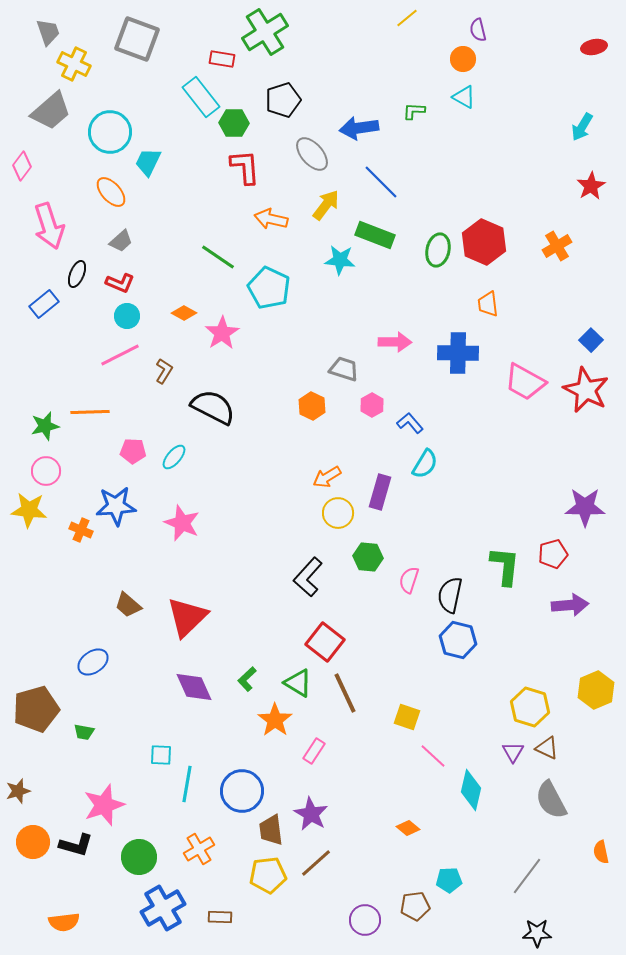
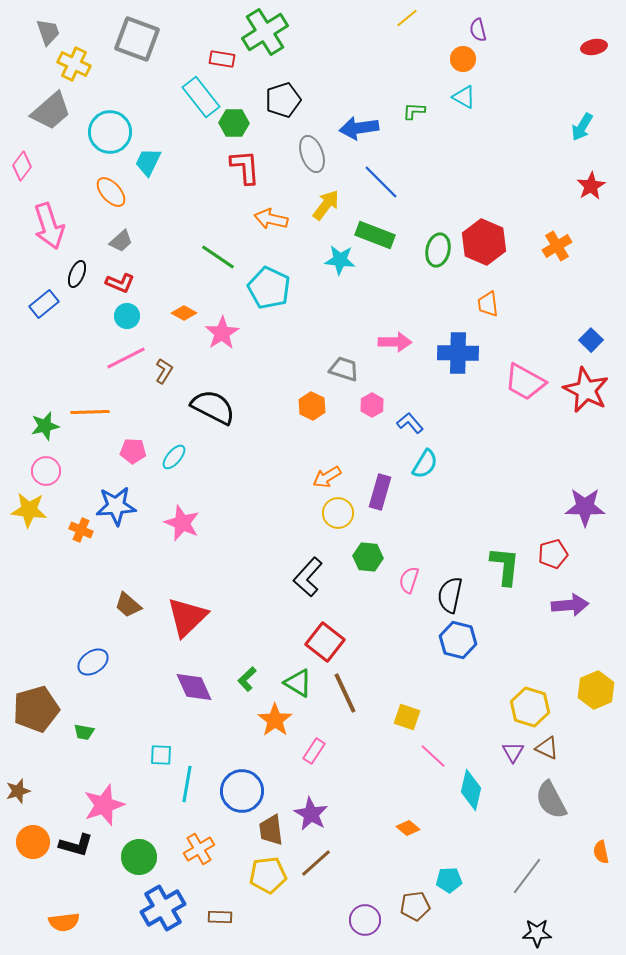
gray ellipse at (312, 154): rotated 21 degrees clockwise
pink line at (120, 355): moved 6 px right, 3 px down
